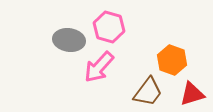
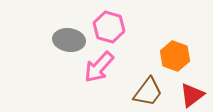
orange hexagon: moved 3 px right, 4 px up
red triangle: moved 1 px down; rotated 20 degrees counterclockwise
